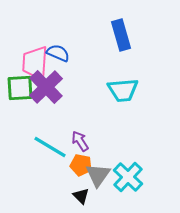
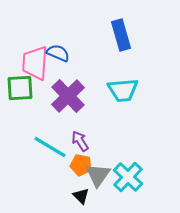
purple cross: moved 22 px right, 9 px down
